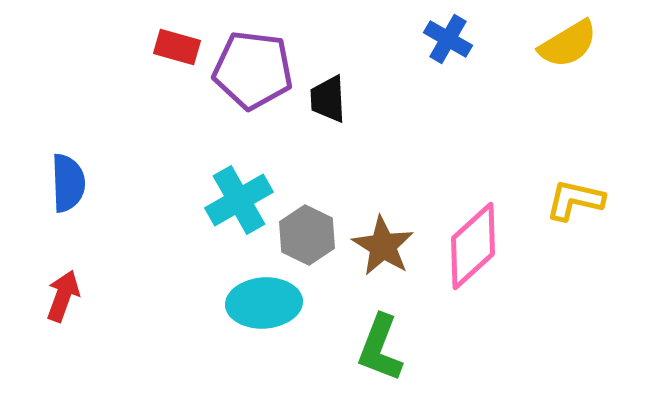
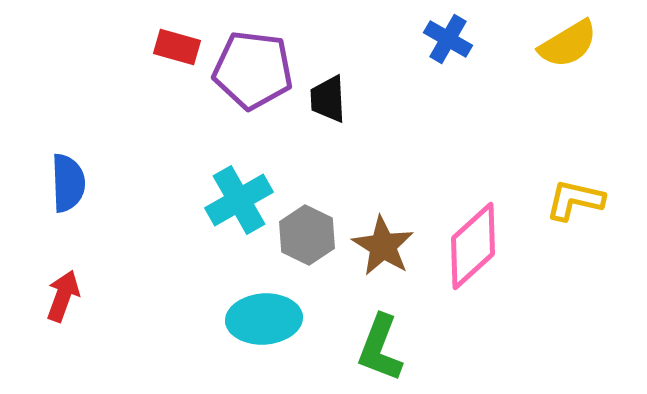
cyan ellipse: moved 16 px down
